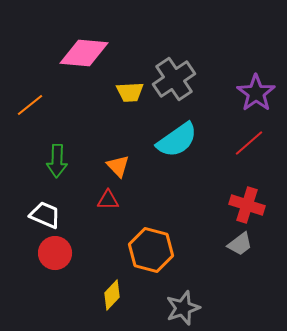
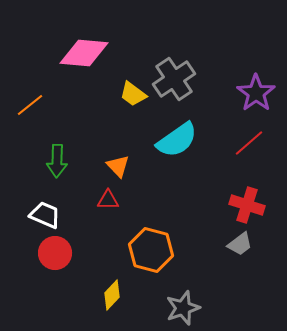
yellow trapezoid: moved 3 px right, 2 px down; rotated 40 degrees clockwise
